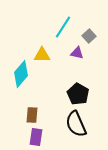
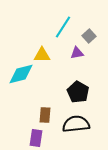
purple triangle: rotated 24 degrees counterclockwise
cyan diamond: rotated 36 degrees clockwise
black pentagon: moved 2 px up
brown rectangle: moved 13 px right
black semicircle: rotated 108 degrees clockwise
purple rectangle: moved 1 px down
